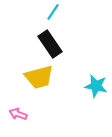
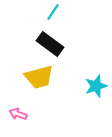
black rectangle: rotated 20 degrees counterclockwise
cyan star: rotated 30 degrees counterclockwise
